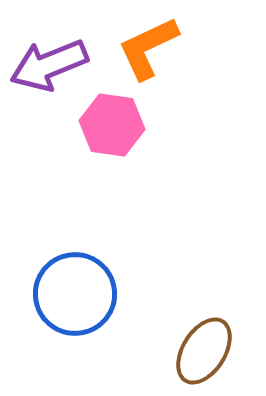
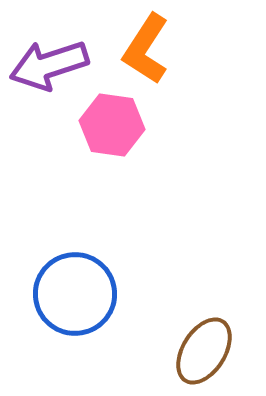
orange L-shape: moved 2 px left, 1 px down; rotated 32 degrees counterclockwise
purple arrow: rotated 4 degrees clockwise
